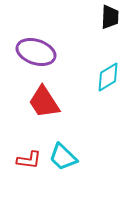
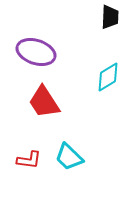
cyan trapezoid: moved 6 px right
